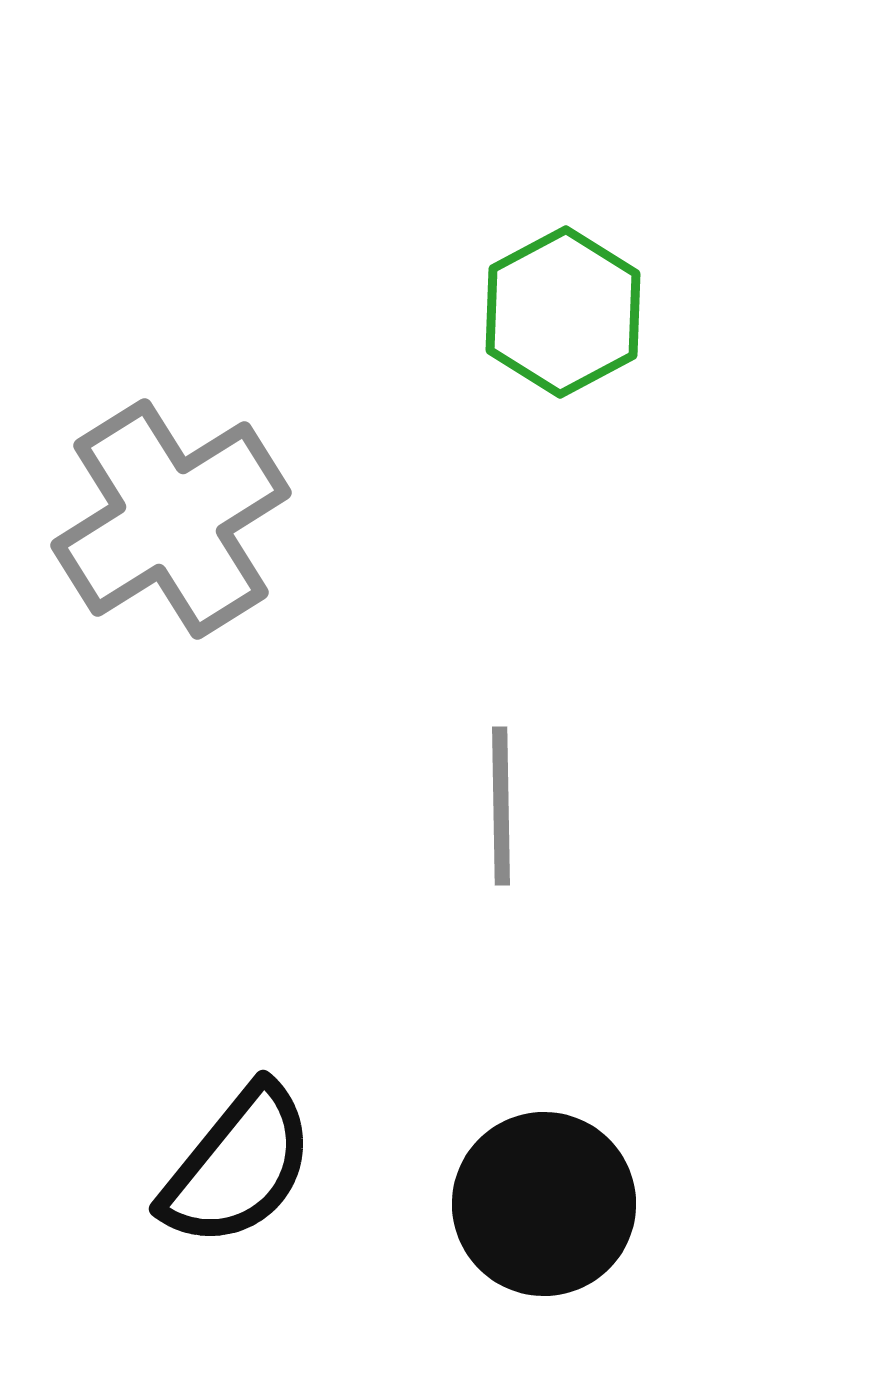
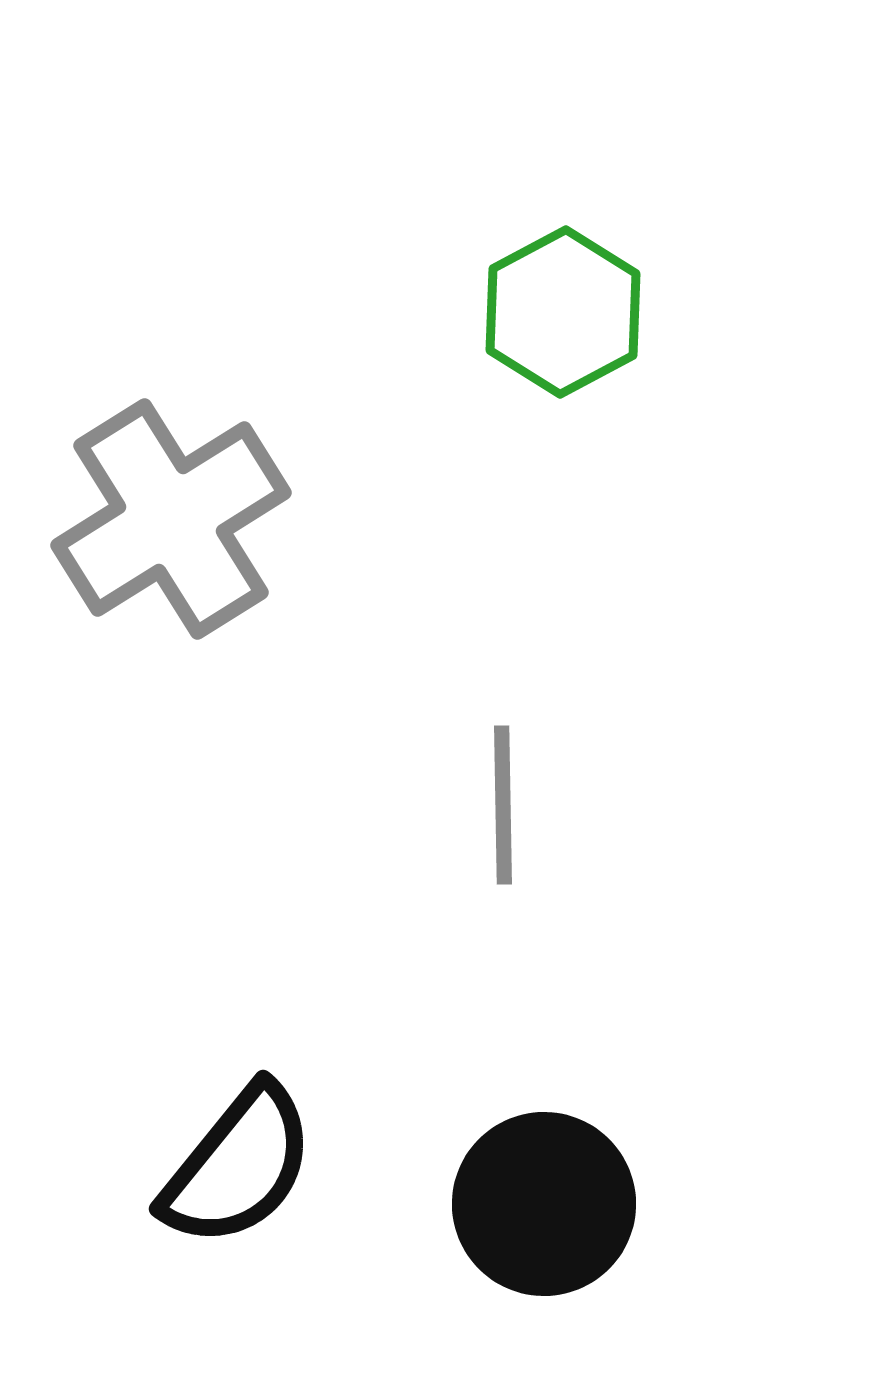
gray line: moved 2 px right, 1 px up
